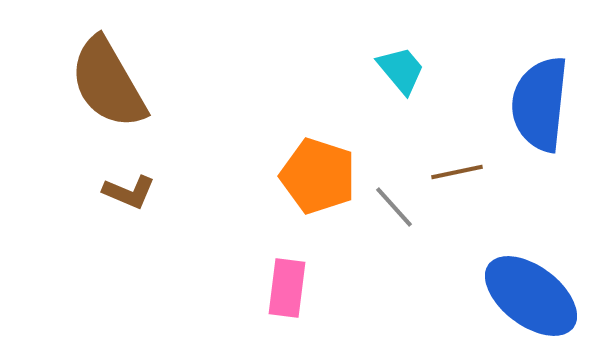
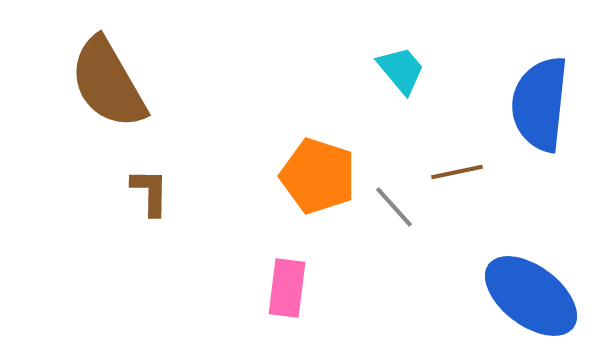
brown L-shape: moved 21 px right; rotated 112 degrees counterclockwise
